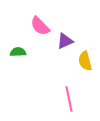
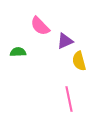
yellow semicircle: moved 6 px left
